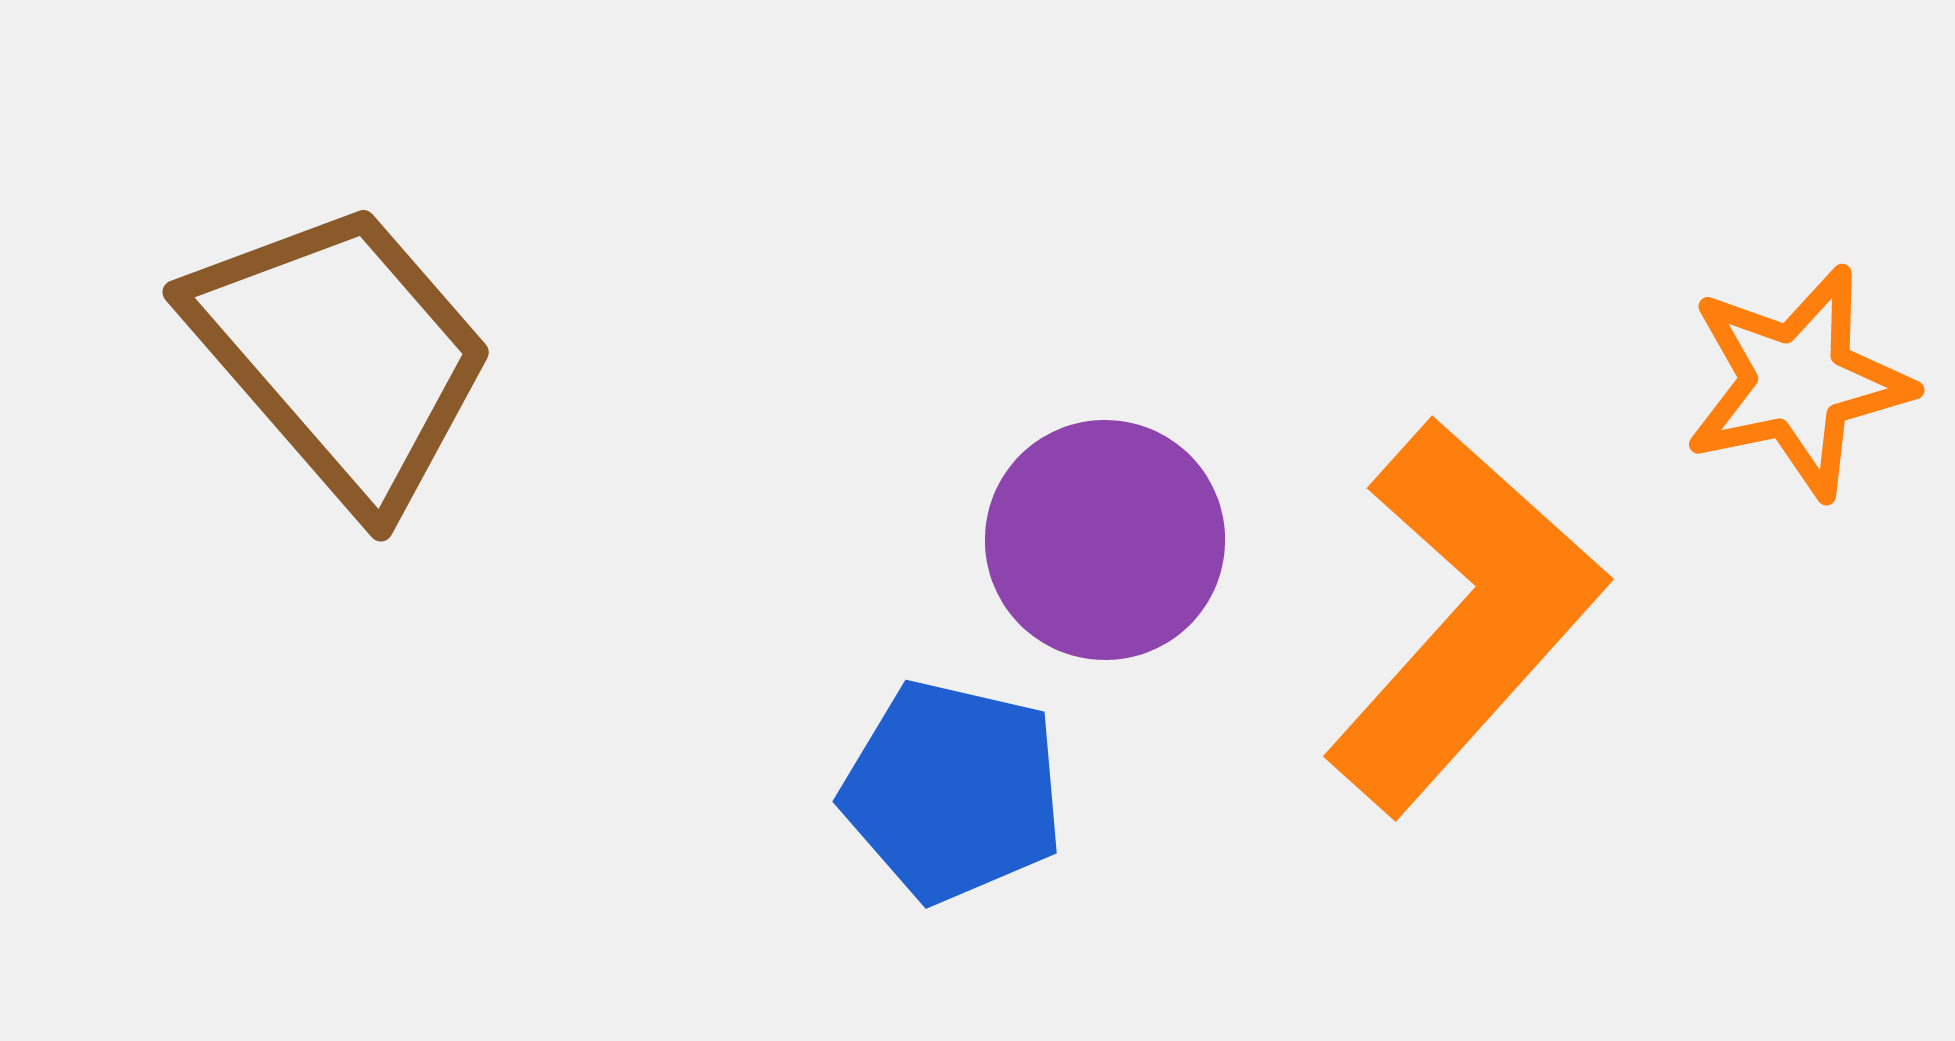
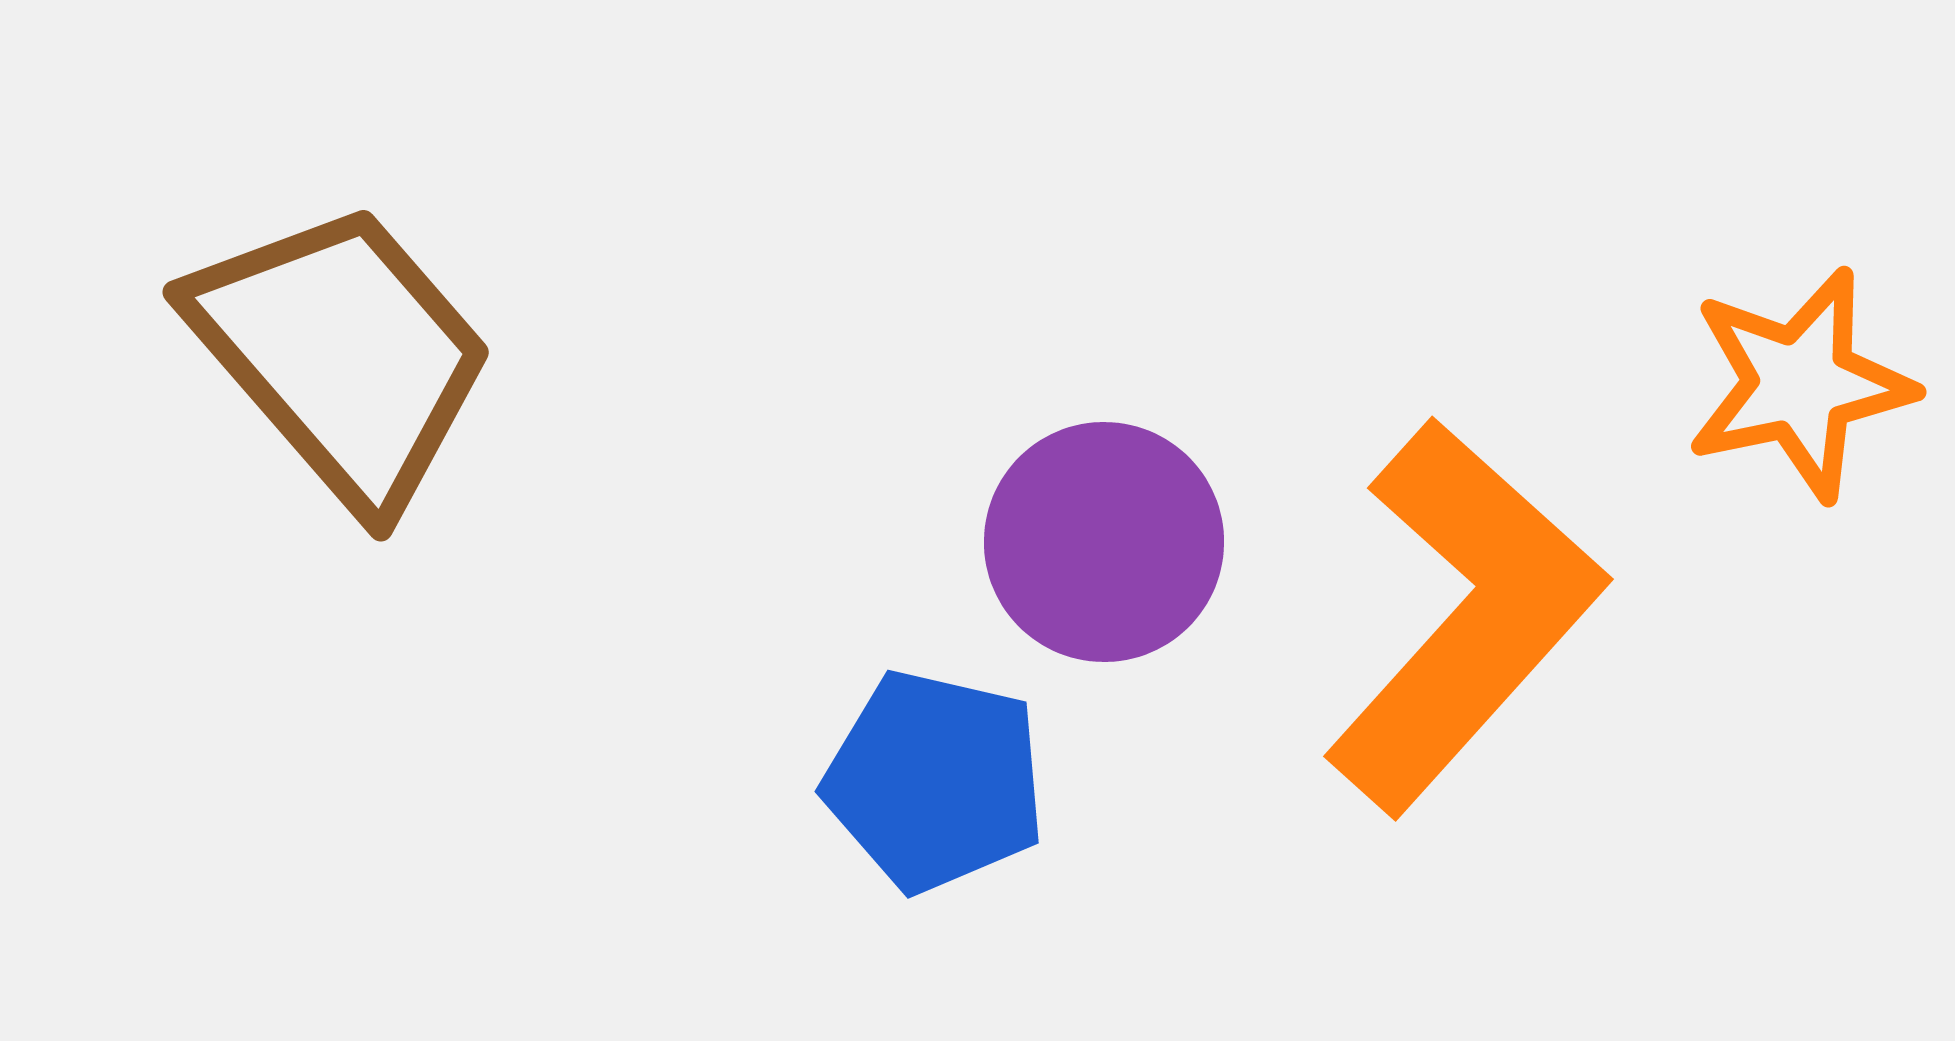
orange star: moved 2 px right, 2 px down
purple circle: moved 1 px left, 2 px down
blue pentagon: moved 18 px left, 10 px up
